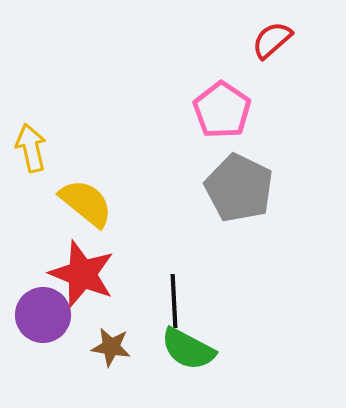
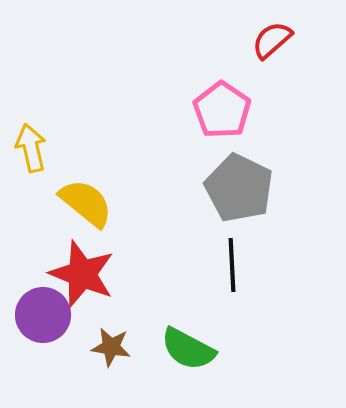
black line: moved 58 px right, 36 px up
